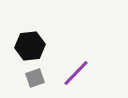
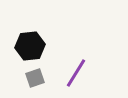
purple line: rotated 12 degrees counterclockwise
